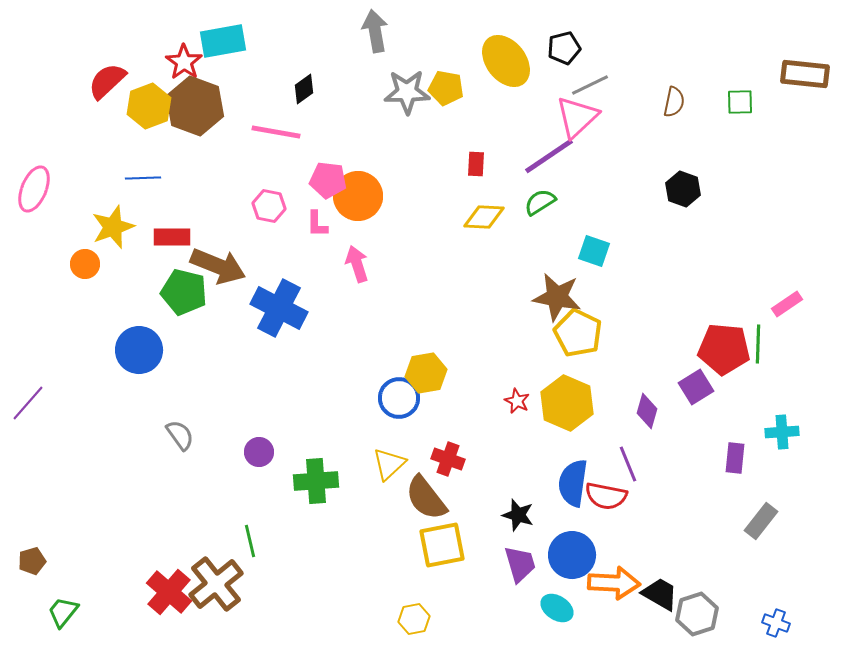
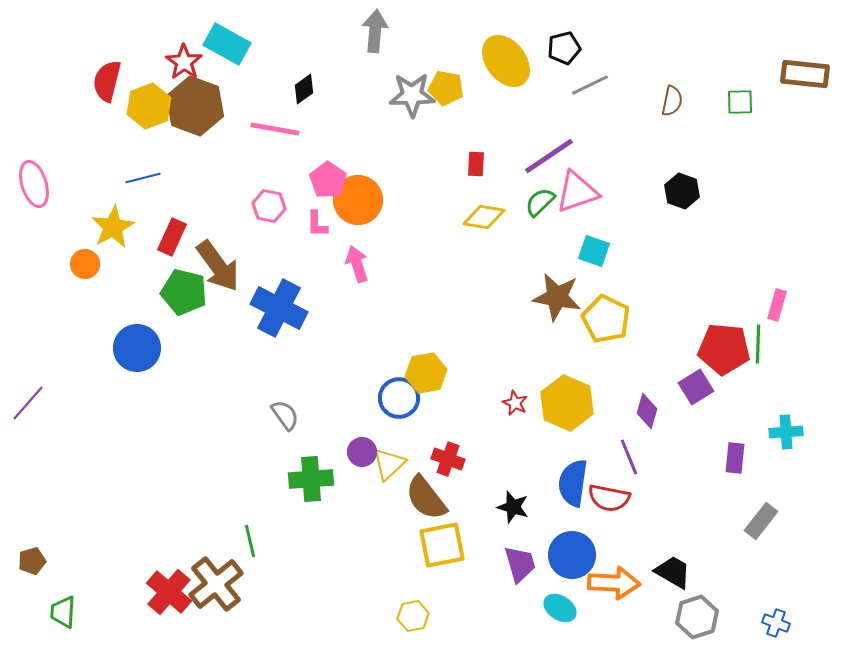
gray arrow at (375, 31): rotated 15 degrees clockwise
cyan rectangle at (223, 41): moved 4 px right, 3 px down; rotated 39 degrees clockwise
red semicircle at (107, 81): rotated 33 degrees counterclockwise
gray star at (407, 92): moved 5 px right, 3 px down
brown semicircle at (674, 102): moved 2 px left, 1 px up
pink triangle at (577, 117): moved 75 px down; rotated 24 degrees clockwise
pink line at (276, 132): moved 1 px left, 3 px up
blue line at (143, 178): rotated 12 degrees counterclockwise
pink pentagon at (328, 180): rotated 27 degrees clockwise
pink ellipse at (34, 189): moved 5 px up; rotated 39 degrees counterclockwise
black hexagon at (683, 189): moved 1 px left, 2 px down
orange circle at (358, 196): moved 4 px down
green semicircle at (540, 202): rotated 12 degrees counterclockwise
yellow diamond at (484, 217): rotated 6 degrees clockwise
yellow star at (113, 227): rotated 9 degrees counterclockwise
red rectangle at (172, 237): rotated 66 degrees counterclockwise
brown arrow at (218, 266): rotated 32 degrees clockwise
pink rectangle at (787, 304): moved 10 px left, 1 px down; rotated 40 degrees counterclockwise
yellow pentagon at (578, 333): moved 28 px right, 14 px up
blue circle at (139, 350): moved 2 px left, 2 px up
red star at (517, 401): moved 2 px left, 2 px down
cyan cross at (782, 432): moved 4 px right
gray semicircle at (180, 435): moved 105 px right, 20 px up
purple circle at (259, 452): moved 103 px right
purple line at (628, 464): moved 1 px right, 7 px up
green cross at (316, 481): moved 5 px left, 2 px up
red semicircle at (606, 496): moved 3 px right, 2 px down
black star at (518, 515): moved 5 px left, 8 px up
black trapezoid at (660, 594): moved 13 px right, 22 px up
cyan ellipse at (557, 608): moved 3 px right
green trapezoid at (63, 612): rotated 36 degrees counterclockwise
gray hexagon at (697, 614): moved 3 px down
yellow hexagon at (414, 619): moved 1 px left, 3 px up
